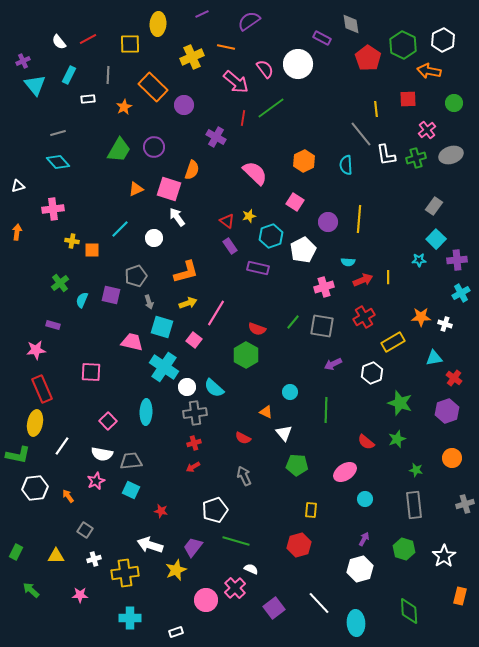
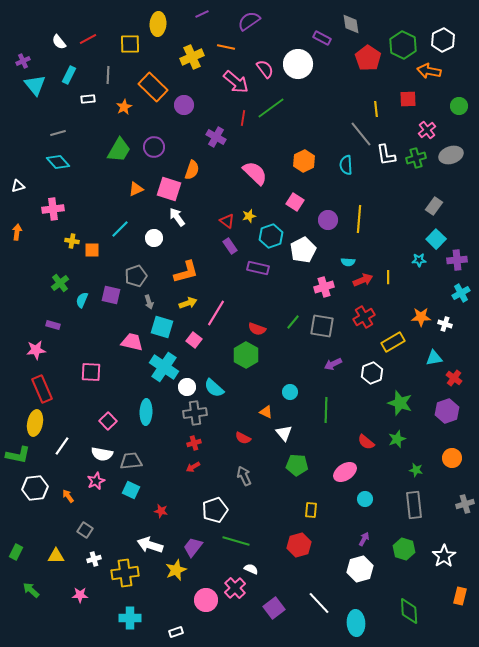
green circle at (454, 103): moved 5 px right, 3 px down
purple circle at (328, 222): moved 2 px up
